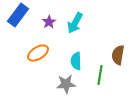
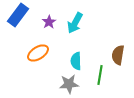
gray star: moved 3 px right
